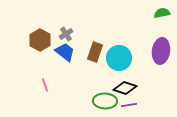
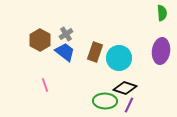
green semicircle: rotated 98 degrees clockwise
purple line: rotated 56 degrees counterclockwise
